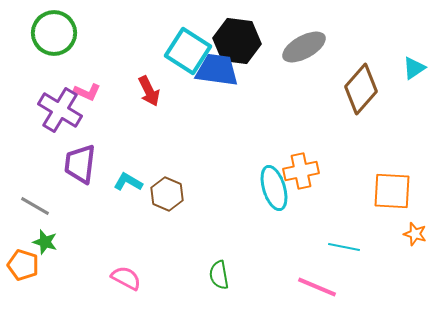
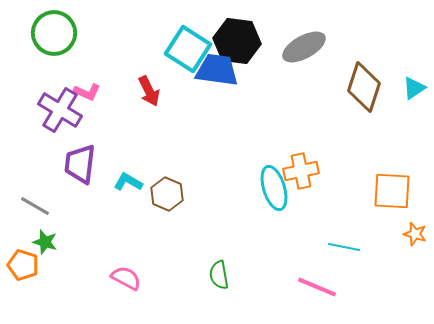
cyan square: moved 2 px up
cyan triangle: moved 20 px down
brown diamond: moved 3 px right, 2 px up; rotated 24 degrees counterclockwise
